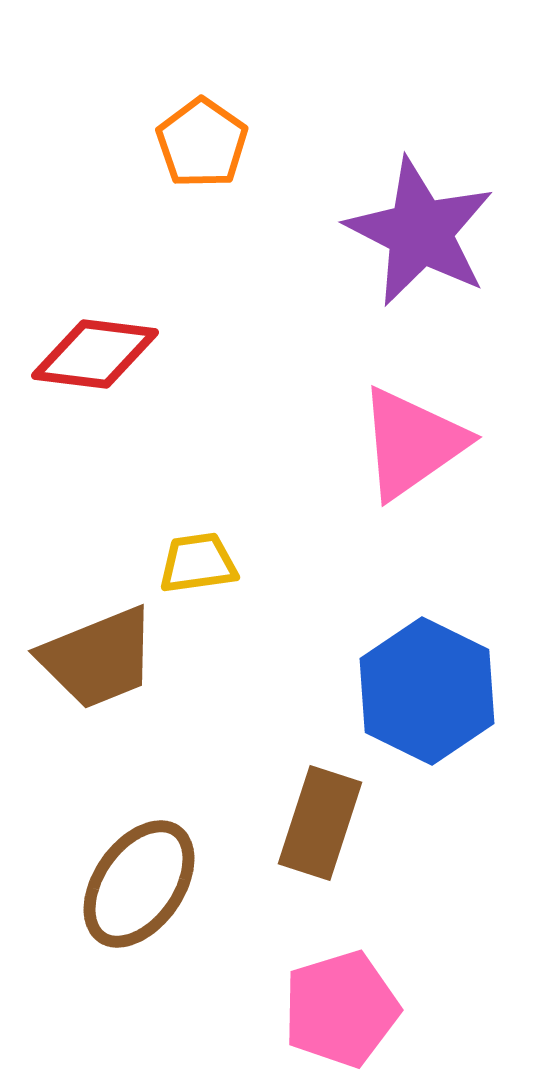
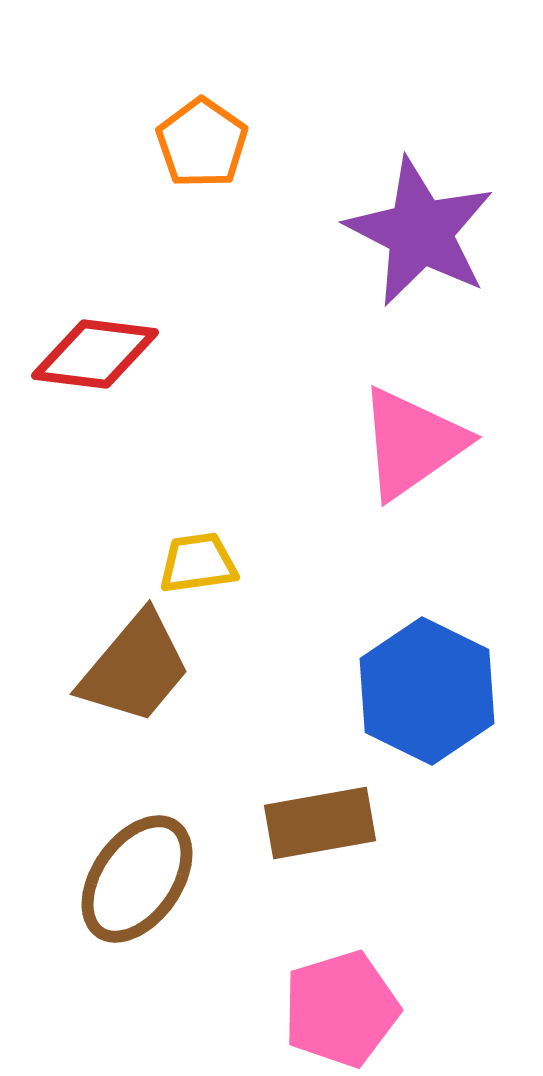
brown trapezoid: moved 37 px right, 10 px down; rotated 28 degrees counterclockwise
brown rectangle: rotated 62 degrees clockwise
brown ellipse: moved 2 px left, 5 px up
